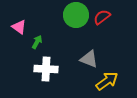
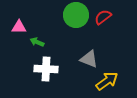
red semicircle: moved 1 px right
pink triangle: rotated 35 degrees counterclockwise
green arrow: rotated 96 degrees counterclockwise
